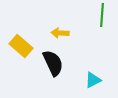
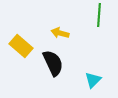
green line: moved 3 px left
yellow arrow: rotated 12 degrees clockwise
cyan triangle: rotated 18 degrees counterclockwise
